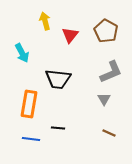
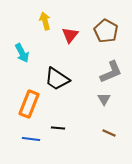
black trapezoid: moved 1 px left; rotated 28 degrees clockwise
orange rectangle: rotated 12 degrees clockwise
